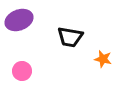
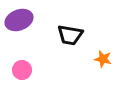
black trapezoid: moved 2 px up
pink circle: moved 1 px up
